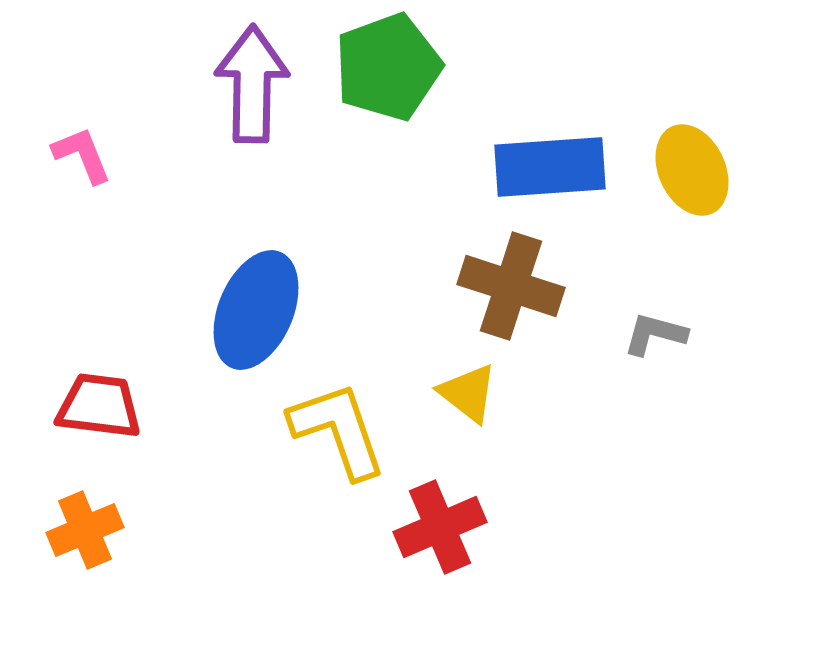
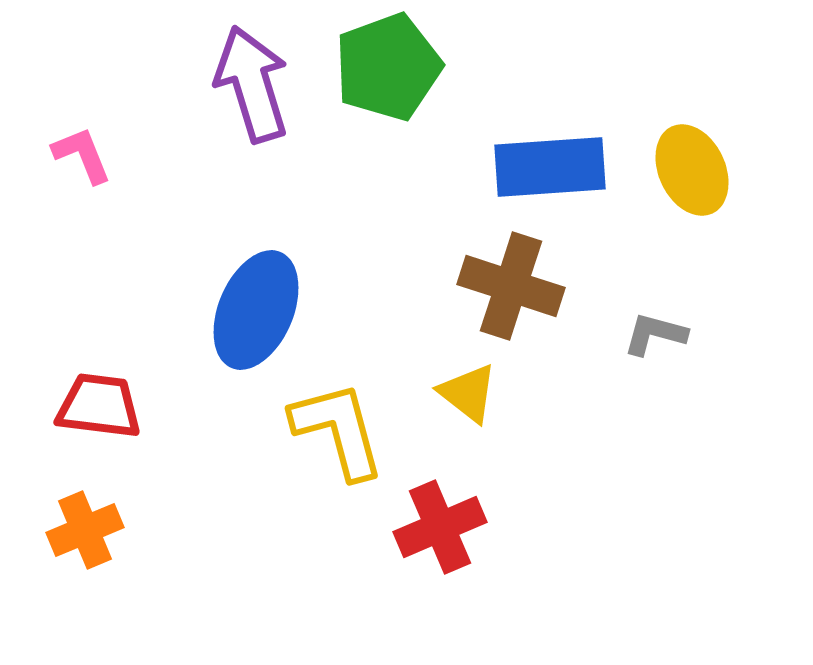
purple arrow: rotated 18 degrees counterclockwise
yellow L-shape: rotated 4 degrees clockwise
